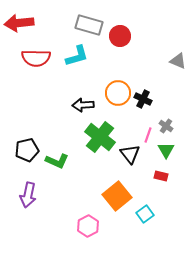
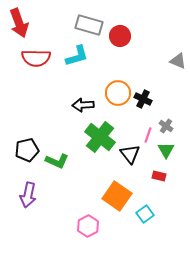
red arrow: rotated 104 degrees counterclockwise
red rectangle: moved 2 px left
orange square: rotated 16 degrees counterclockwise
